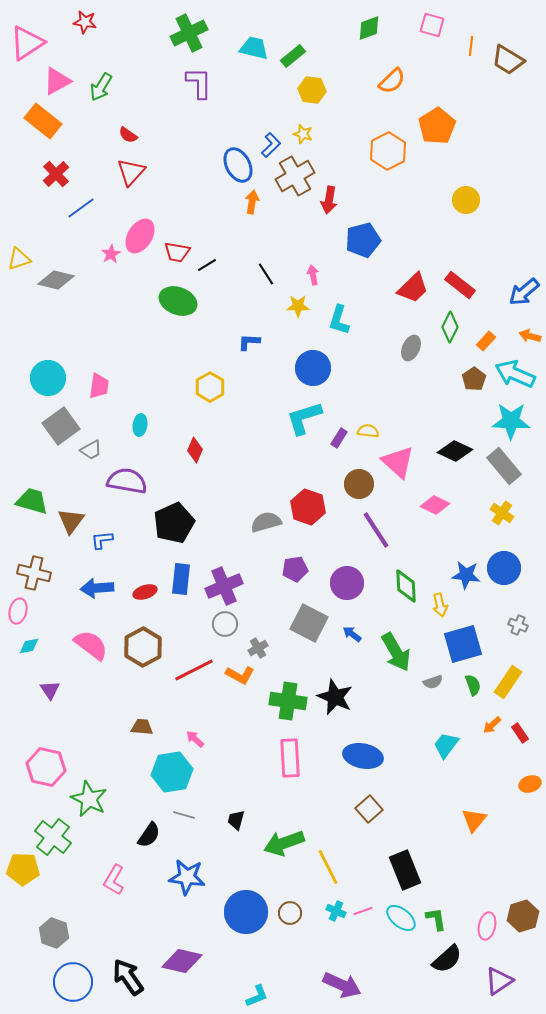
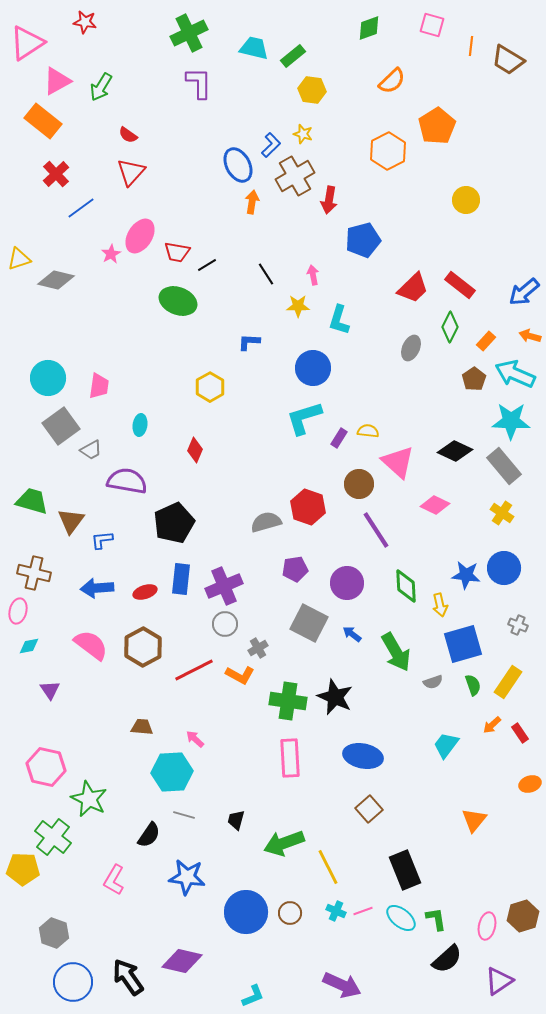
cyan hexagon at (172, 772): rotated 6 degrees clockwise
cyan L-shape at (257, 996): moved 4 px left
